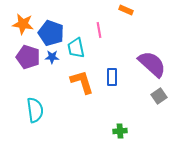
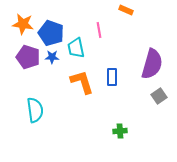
purple semicircle: rotated 64 degrees clockwise
